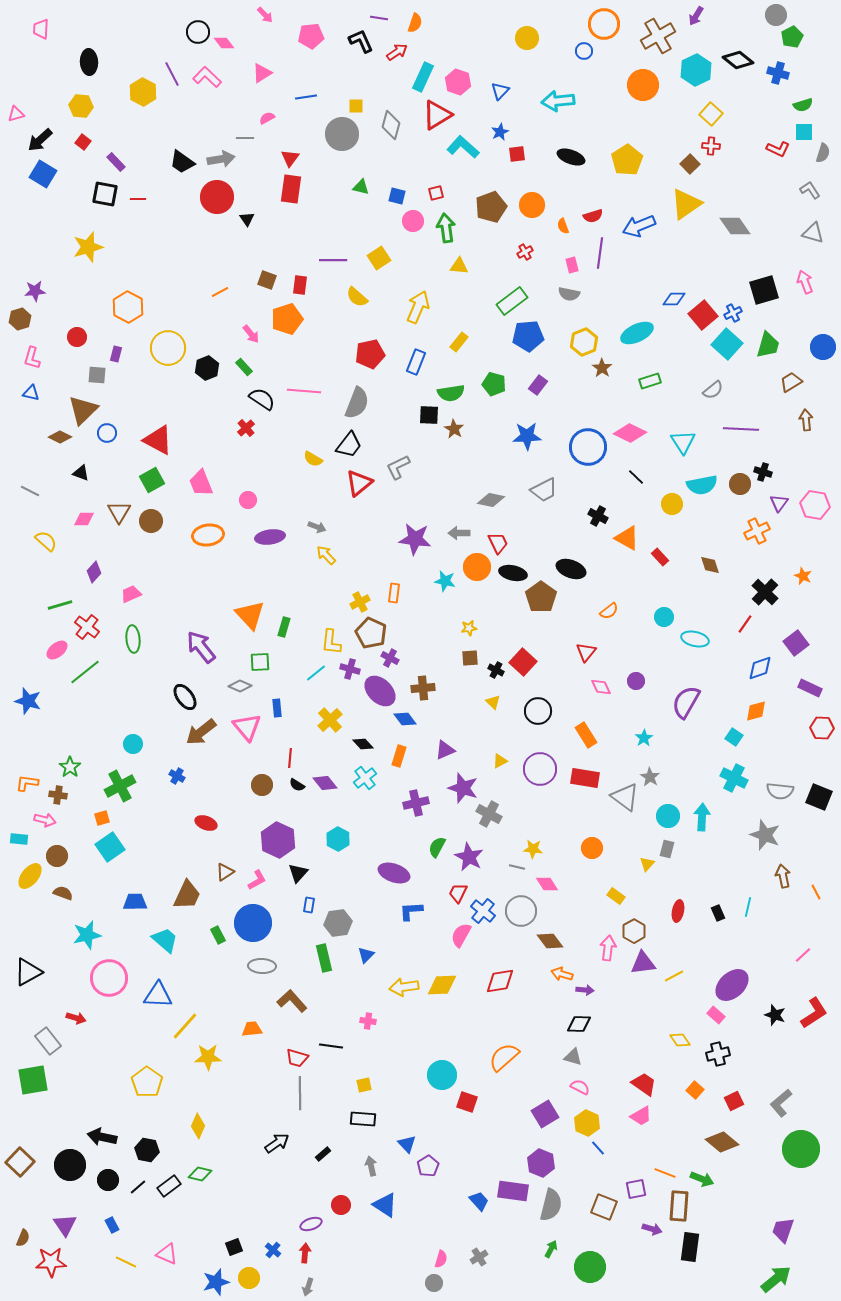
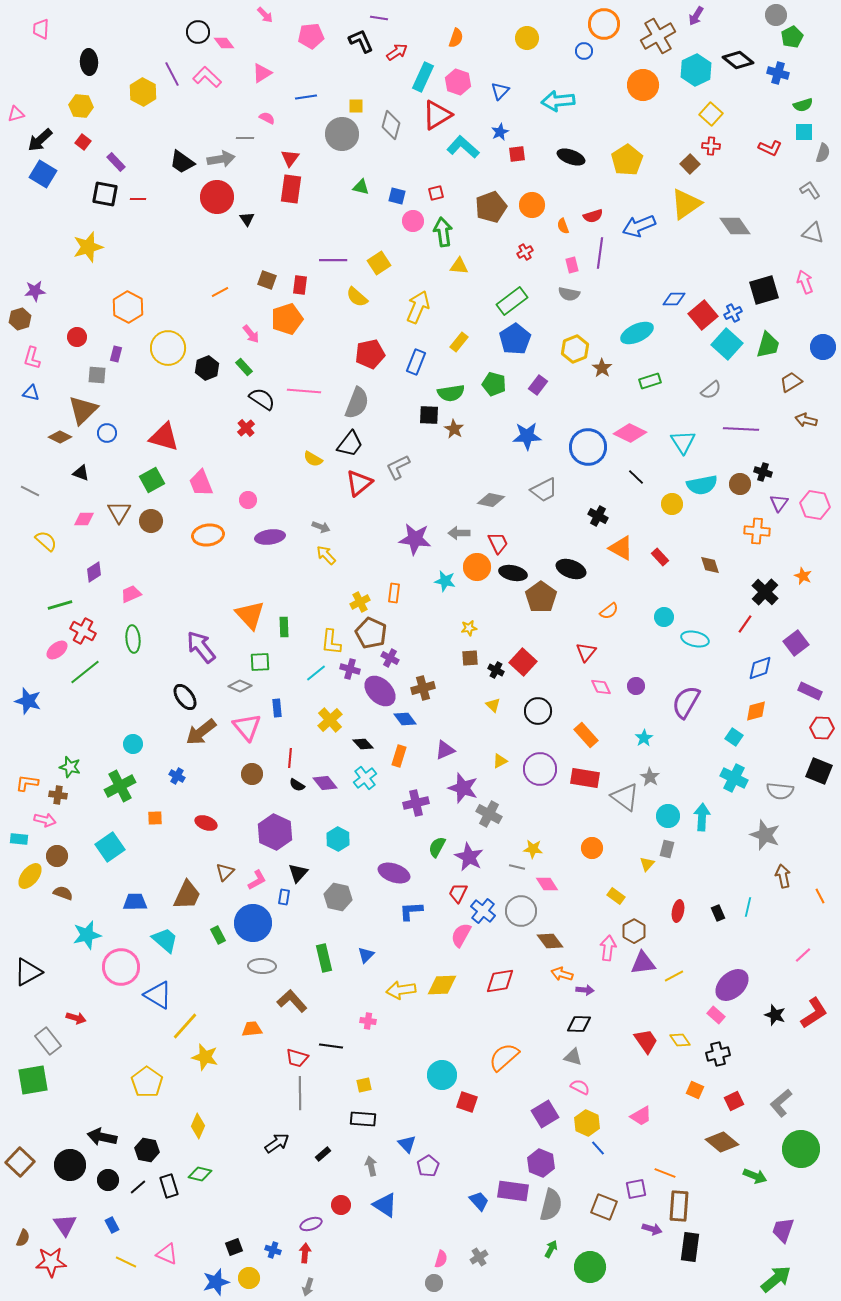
orange semicircle at (415, 23): moved 41 px right, 15 px down
pink semicircle at (267, 118): rotated 56 degrees clockwise
red L-shape at (778, 149): moved 8 px left, 1 px up
green arrow at (446, 228): moved 3 px left, 4 px down
yellow square at (379, 258): moved 5 px down
blue pentagon at (528, 336): moved 13 px left, 3 px down; rotated 28 degrees counterclockwise
yellow hexagon at (584, 342): moved 9 px left, 7 px down
gray semicircle at (713, 390): moved 2 px left
brown arrow at (806, 420): rotated 70 degrees counterclockwise
red triangle at (158, 440): moved 6 px right, 3 px up; rotated 12 degrees counterclockwise
black trapezoid at (349, 445): moved 1 px right, 1 px up
gray arrow at (317, 527): moved 4 px right
orange cross at (757, 531): rotated 30 degrees clockwise
orange triangle at (627, 538): moved 6 px left, 10 px down
purple diamond at (94, 572): rotated 15 degrees clockwise
red cross at (87, 627): moved 4 px left, 4 px down; rotated 10 degrees counterclockwise
green rectangle at (284, 627): rotated 18 degrees counterclockwise
purple circle at (636, 681): moved 5 px down
brown cross at (423, 688): rotated 10 degrees counterclockwise
purple rectangle at (810, 688): moved 3 px down
yellow triangle at (493, 702): moved 3 px down
orange rectangle at (586, 735): rotated 10 degrees counterclockwise
green star at (70, 767): rotated 20 degrees counterclockwise
brown circle at (262, 785): moved 10 px left, 11 px up
black square at (819, 797): moved 26 px up
orange square at (102, 818): moved 53 px right; rotated 14 degrees clockwise
purple hexagon at (278, 840): moved 3 px left, 8 px up
brown triangle at (225, 872): rotated 12 degrees counterclockwise
orange line at (816, 892): moved 4 px right, 4 px down
blue rectangle at (309, 905): moved 25 px left, 8 px up
gray hexagon at (338, 923): moved 26 px up; rotated 20 degrees clockwise
pink circle at (109, 978): moved 12 px right, 11 px up
yellow arrow at (404, 987): moved 3 px left, 3 px down
blue triangle at (158, 995): rotated 28 degrees clockwise
yellow star at (208, 1057): moved 3 px left; rotated 16 degrees clockwise
red trapezoid at (644, 1084): moved 2 px right, 43 px up; rotated 20 degrees clockwise
orange square at (695, 1090): rotated 18 degrees counterclockwise
green arrow at (702, 1179): moved 53 px right, 3 px up
black rectangle at (169, 1186): rotated 70 degrees counterclockwise
blue cross at (273, 1250): rotated 21 degrees counterclockwise
